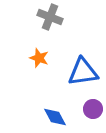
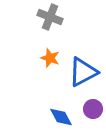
orange star: moved 11 px right
blue triangle: rotated 20 degrees counterclockwise
blue diamond: moved 6 px right
